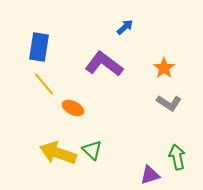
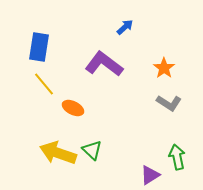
purple triangle: rotated 15 degrees counterclockwise
